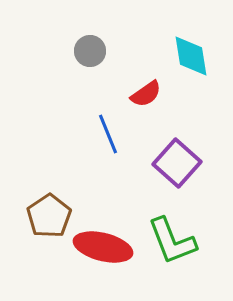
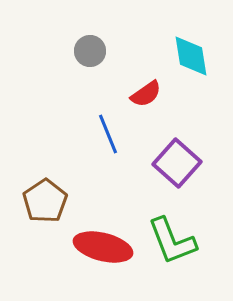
brown pentagon: moved 4 px left, 15 px up
